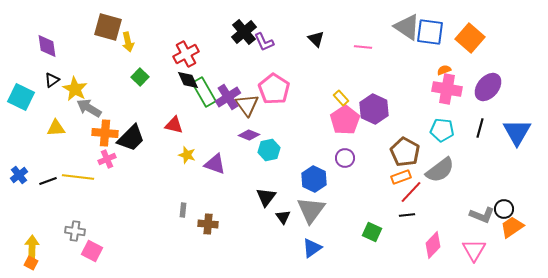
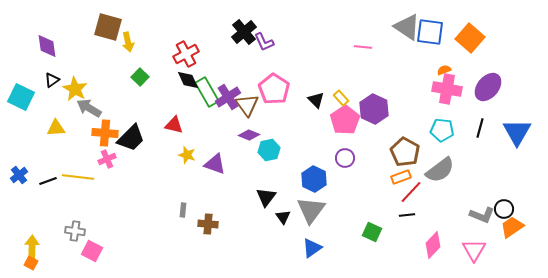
black triangle at (316, 39): moved 61 px down
green rectangle at (204, 92): moved 3 px right
